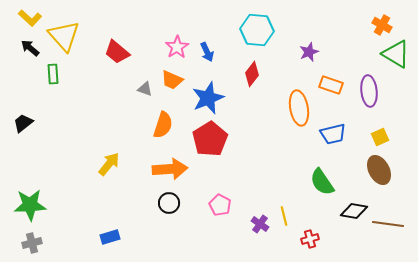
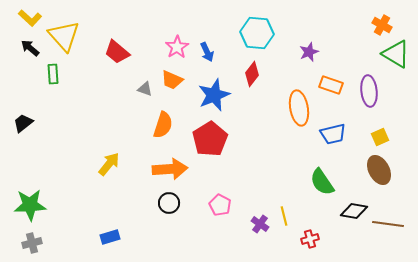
cyan hexagon: moved 3 px down
blue star: moved 6 px right, 3 px up
